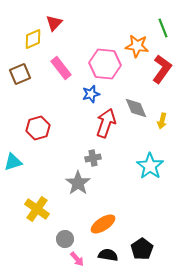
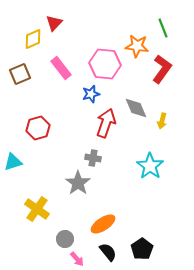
gray cross: rotated 21 degrees clockwise
black semicircle: moved 3 px up; rotated 42 degrees clockwise
